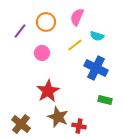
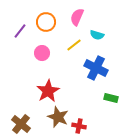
cyan semicircle: moved 1 px up
yellow line: moved 1 px left
green rectangle: moved 6 px right, 2 px up
